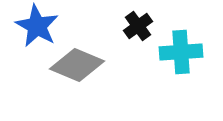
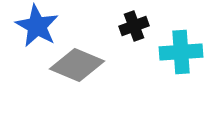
black cross: moved 4 px left; rotated 16 degrees clockwise
